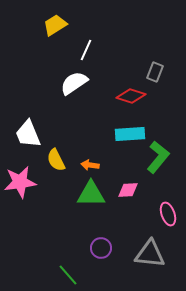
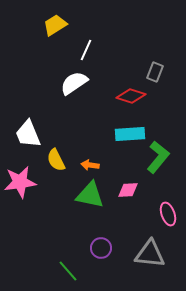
green triangle: moved 1 px left, 1 px down; rotated 12 degrees clockwise
green line: moved 4 px up
